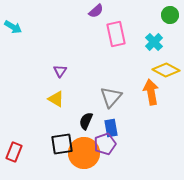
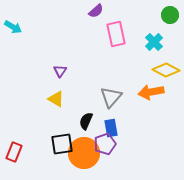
orange arrow: rotated 90 degrees counterclockwise
